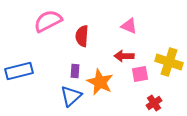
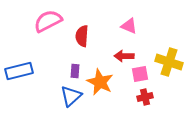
red cross: moved 9 px left, 6 px up; rotated 21 degrees clockwise
